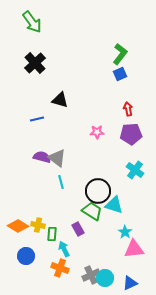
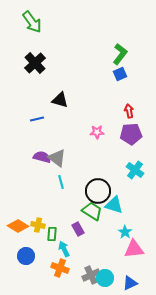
red arrow: moved 1 px right, 2 px down
